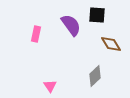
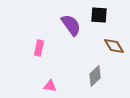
black square: moved 2 px right
pink rectangle: moved 3 px right, 14 px down
brown diamond: moved 3 px right, 2 px down
pink triangle: rotated 48 degrees counterclockwise
